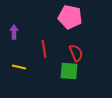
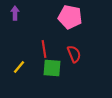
purple arrow: moved 1 px right, 19 px up
red semicircle: moved 2 px left, 1 px down
yellow line: rotated 64 degrees counterclockwise
green square: moved 17 px left, 3 px up
